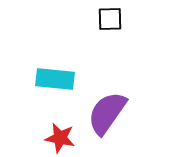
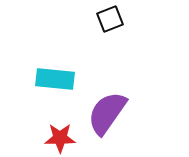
black square: rotated 20 degrees counterclockwise
red star: rotated 12 degrees counterclockwise
